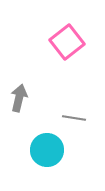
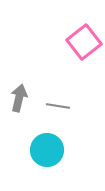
pink square: moved 17 px right
gray line: moved 16 px left, 12 px up
